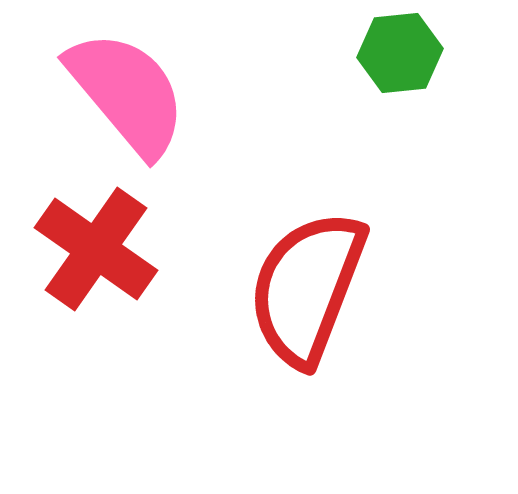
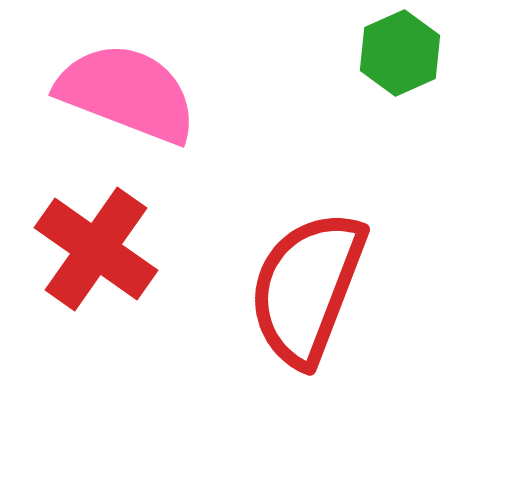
green hexagon: rotated 18 degrees counterclockwise
pink semicircle: rotated 29 degrees counterclockwise
